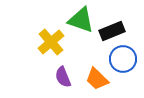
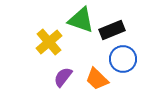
black rectangle: moved 1 px up
yellow cross: moved 2 px left
purple semicircle: rotated 60 degrees clockwise
